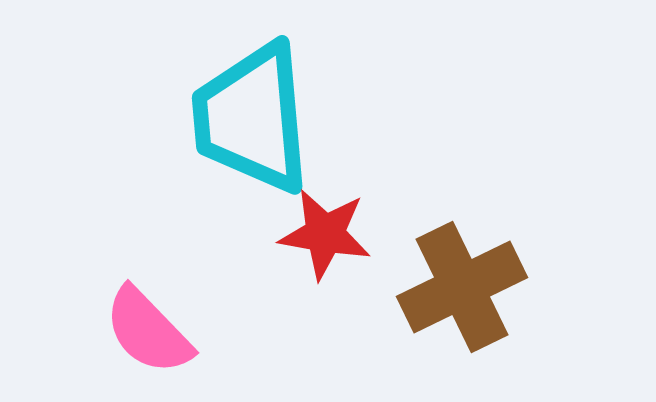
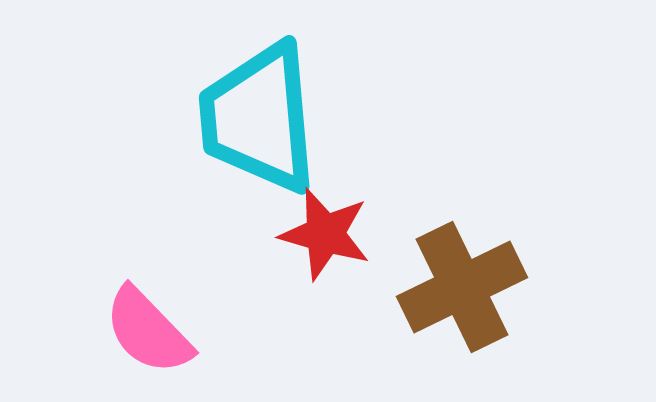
cyan trapezoid: moved 7 px right
red star: rotated 6 degrees clockwise
